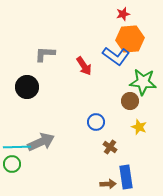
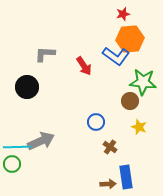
gray arrow: moved 1 px up
